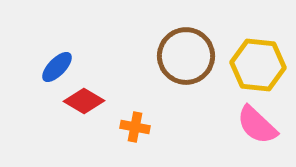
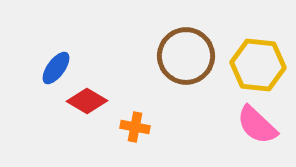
blue ellipse: moved 1 px left, 1 px down; rotated 8 degrees counterclockwise
red diamond: moved 3 px right
